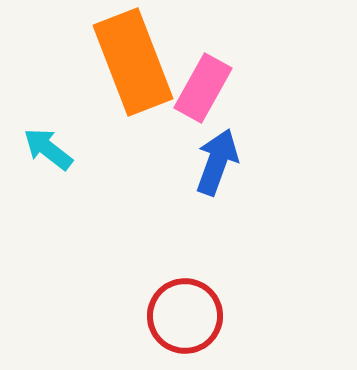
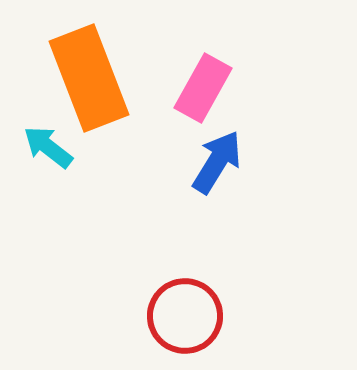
orange rectangle: moved 44 px left, 16 px down
cyan arrow: moved 2 px up
blue arrow: rotated 12 degrees clockwise
